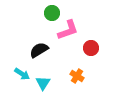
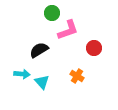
red circle: moved 3 px right
cyan arrow: rotated 28 degrees counterclockwise
cyan triangle: moved 1 px left, 1 px up; rotated 14 degrees counterclockwise
